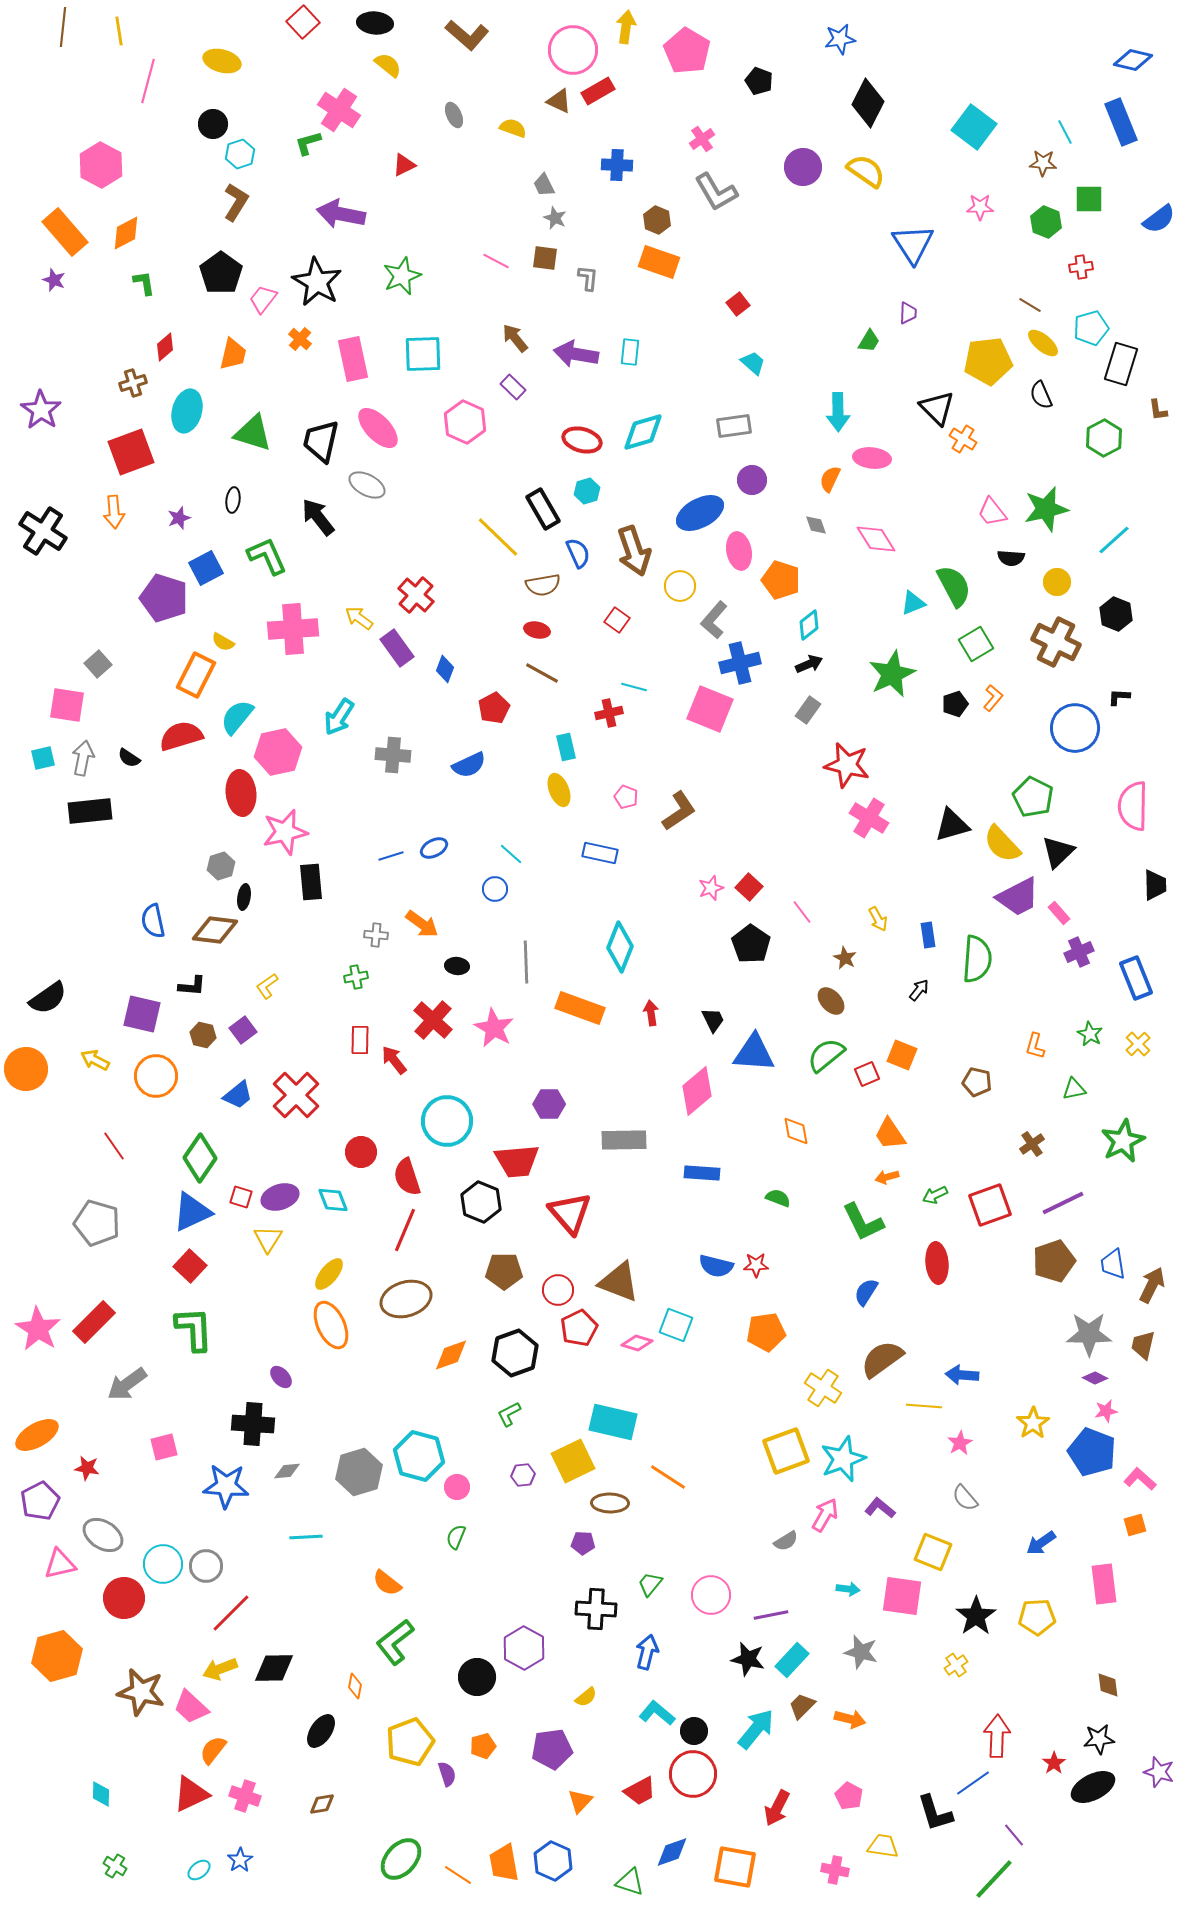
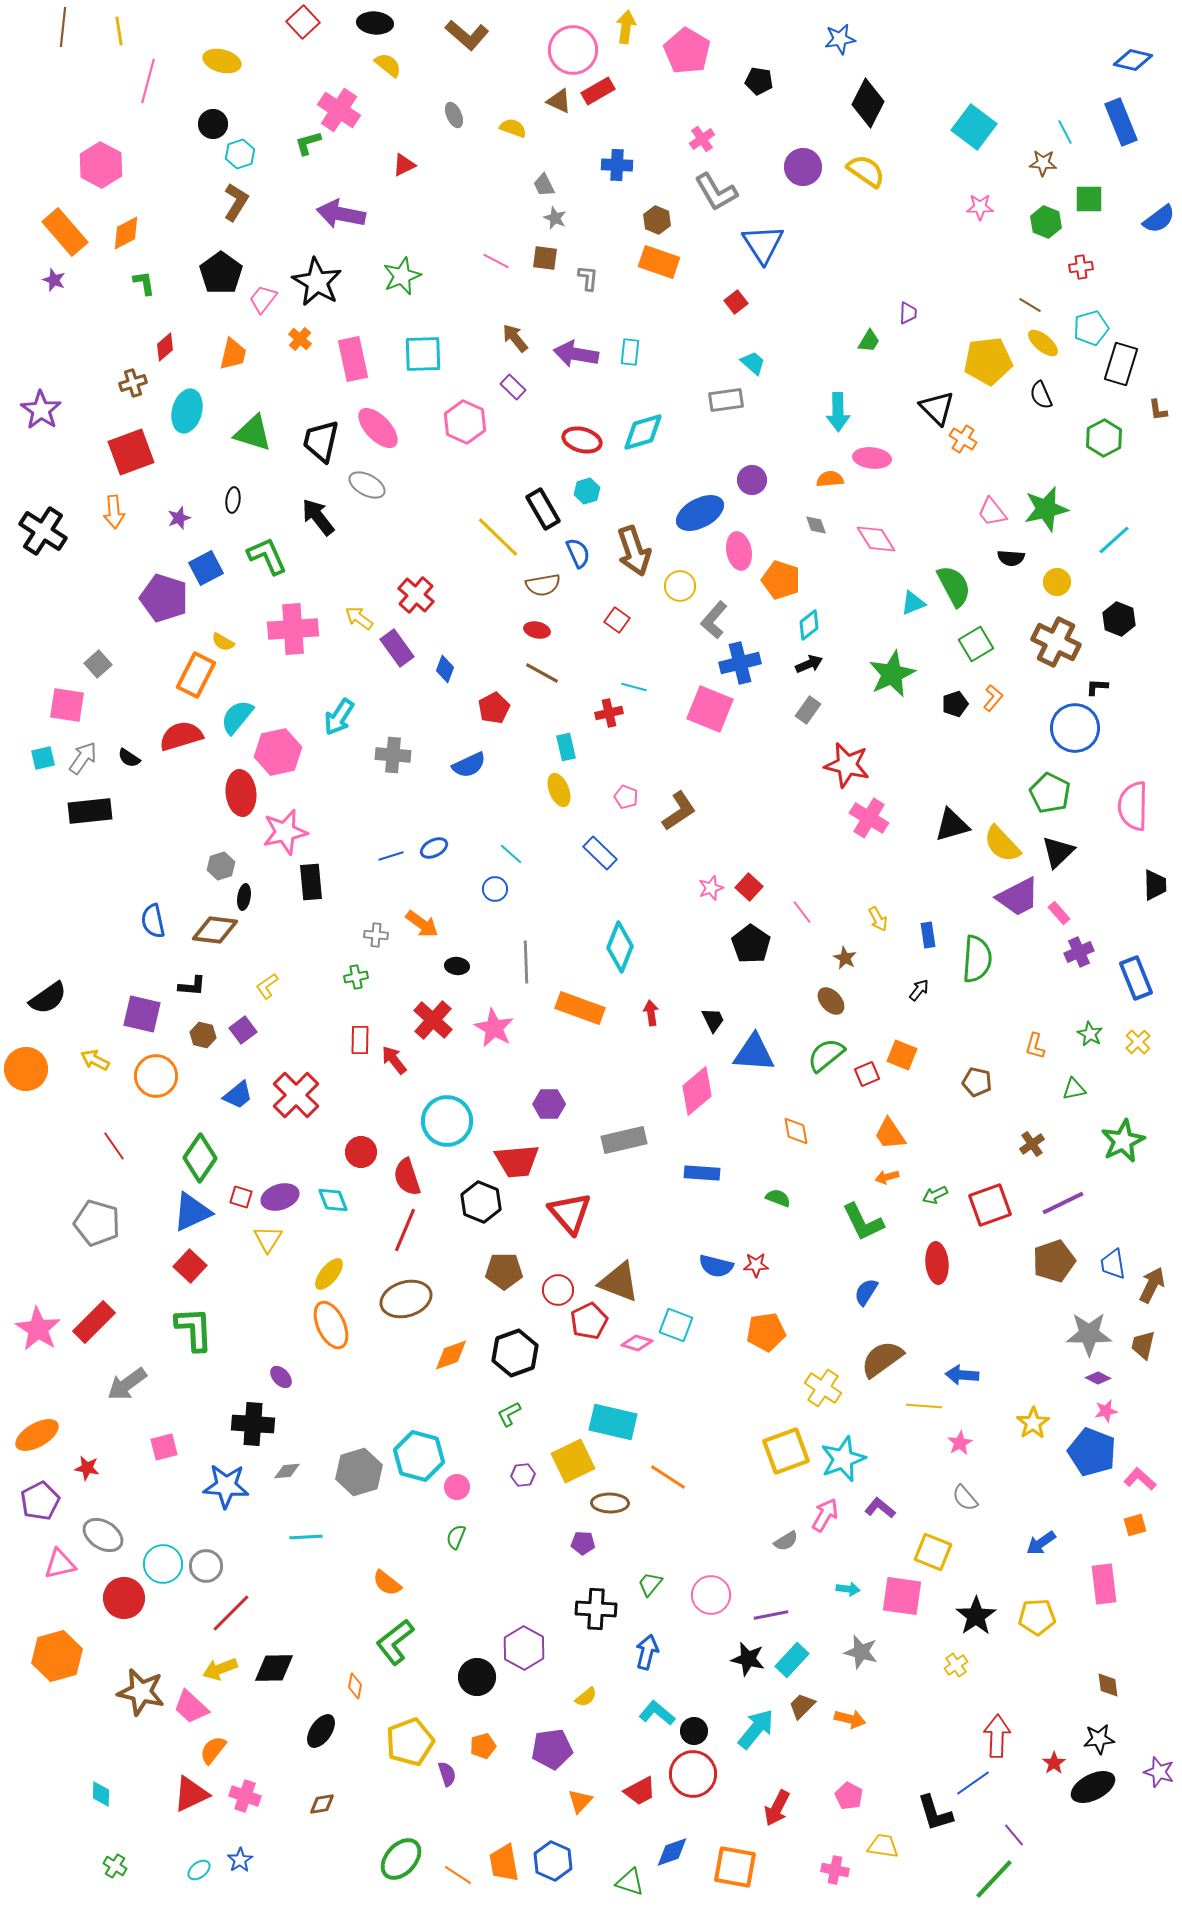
black pentagon at (759, 81): rotated 12 degrees counterclockwise
blue triangle at (913, 244): moved 150 px left
red square at (738, 304): moved 2 px left, 2 px up
gray rectangle at (734, 426): moved 8 px left, 26 px up
orange semicircle at (830, 479): rotated 60 degrees clockwise
black hexagon at (1116, 614): moved 3 px right, 5 px down
black L-shape at (1119, 697): moved 22 px left, 10 px up
gray arrow at (83, 758): rotated 24 degrees clockwise
green pentagon at (1033, 797): moved 17 px right, 4 px up
blue rectangle at (600, 853): rotated 32 degrees clockwise
yellow cross at (1138, 1044): moved 2 px up
gray rectangle at (624, 1140): rotated 12 degrees counterclockwise
red pentagon at (579, 1328): moved 10 px right, 7 px up
purple diamond at (1095, 1378): moved 3 px right
